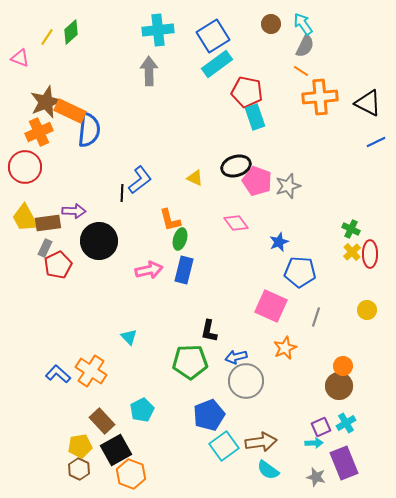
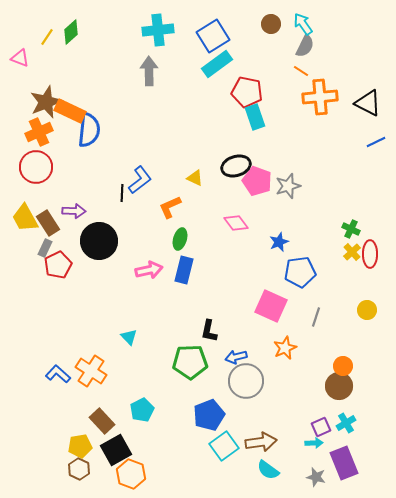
red circle at (25, 167): moved 11 px right
orange L-shape at (170, 220): moved 13 px up; rotated 80 degrees clockwise
brown rectangle at (48, 223): rotated 65 degrees clockwise
blue pentagon at (300, 272): rotated 12 degrees counterclockwise
